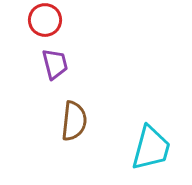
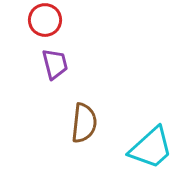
brown semicircle: moved 10 px right, 2 px down
cyan trapezoid: rotated 33 degrees clockwise
